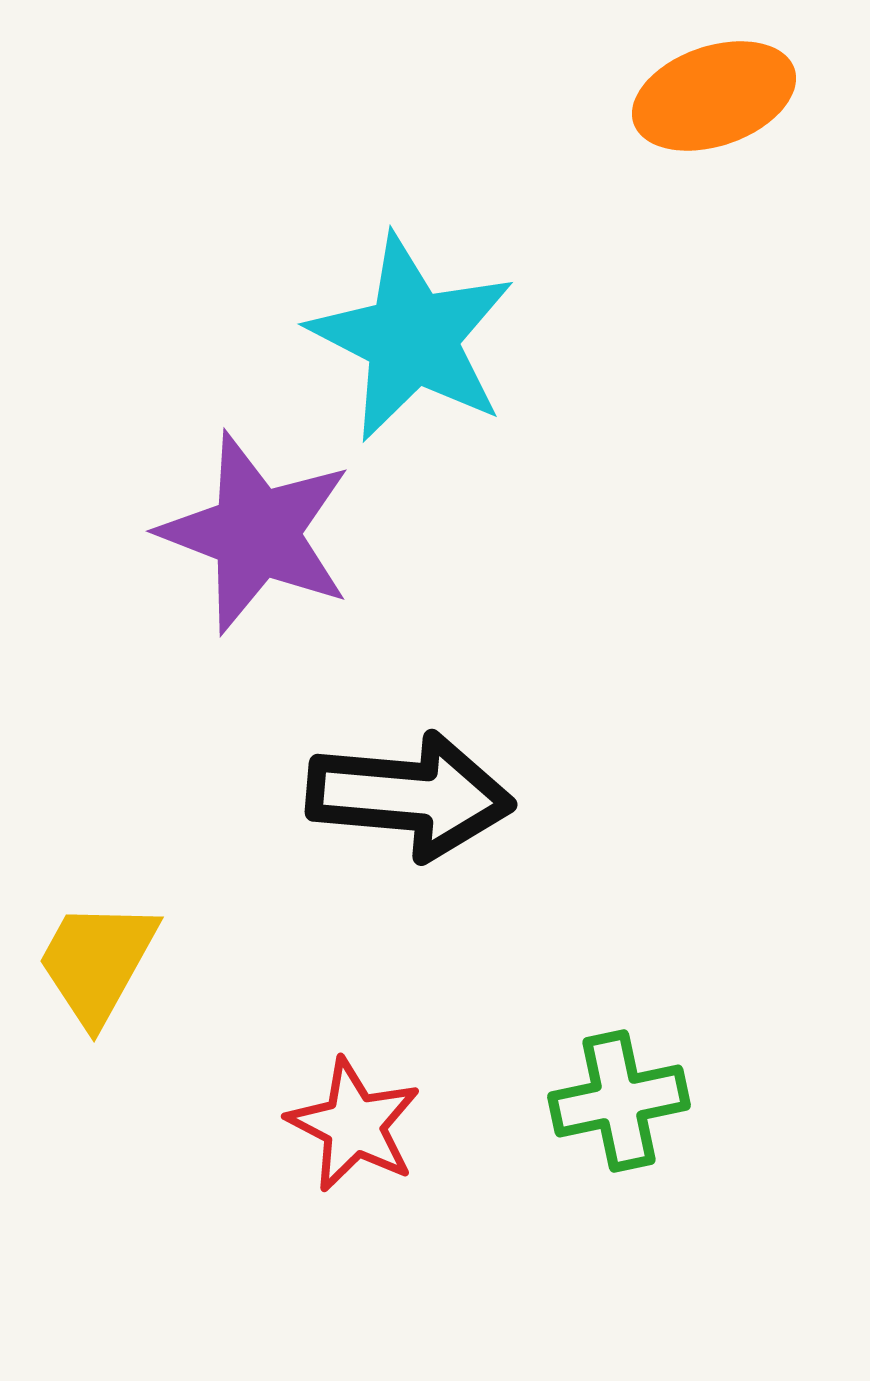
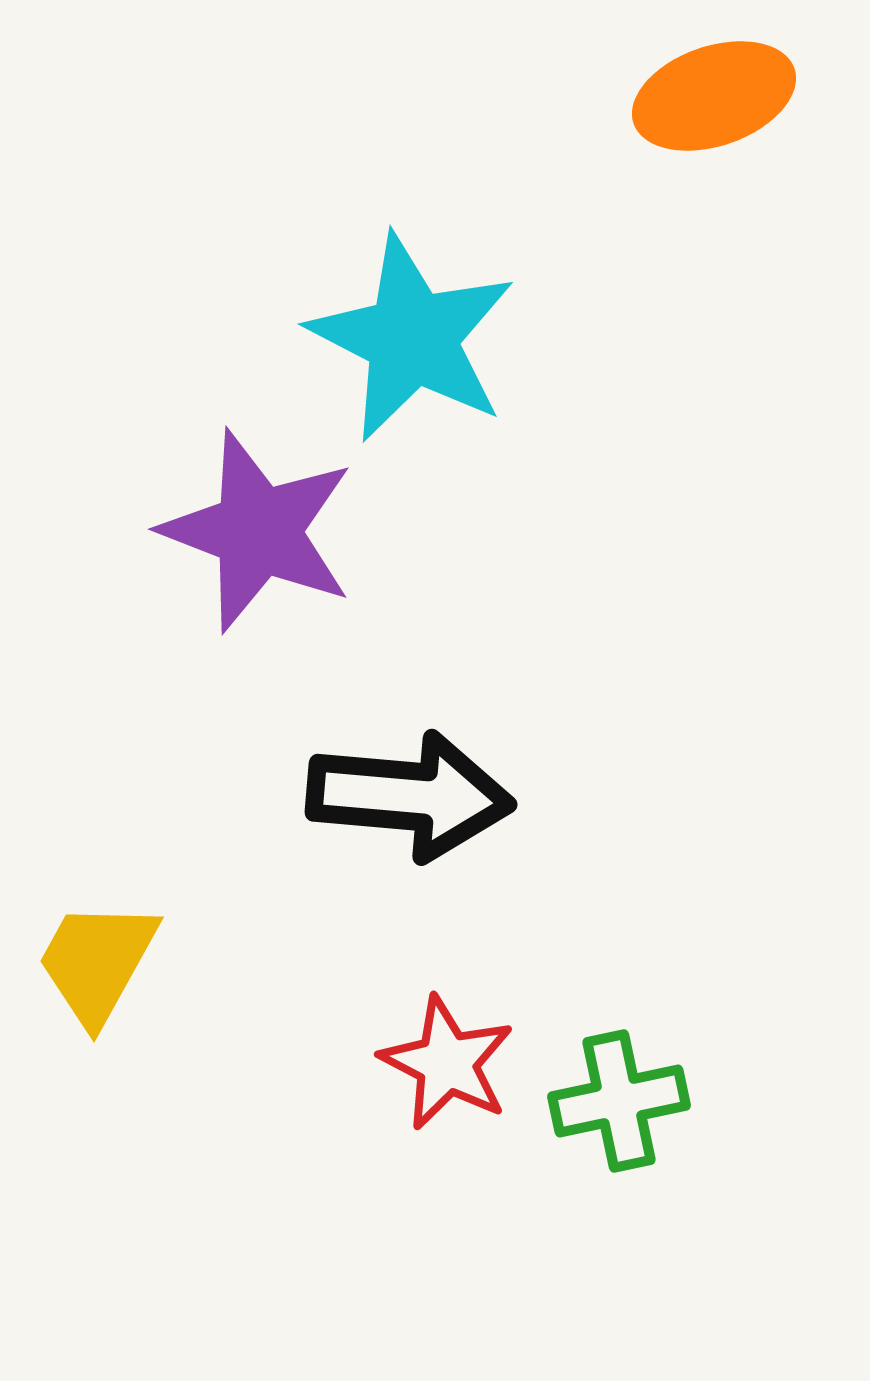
purple star: moved 2 px right, 2 px up
red star: moved 93 px right, 62 px up
